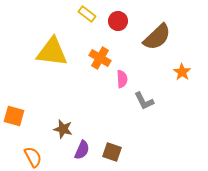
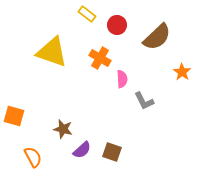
red circle: moved 1 px left, 4 px down
yellow triangle: rotated 12 degrees clockwise
purple semicircle: rotated 24 degrees clockwise
